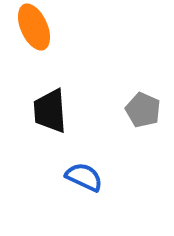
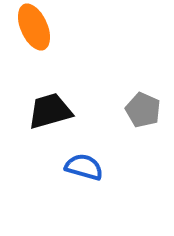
black trapezoid: rotated 78 degrees clockwise
blue semicircle: moved 10 px up; rotated 9 degrees counterclockwise
